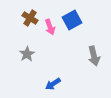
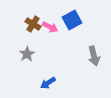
brown cross: moved 3 px right, 6 px down
pink arrow: rotated 42 degrees counterclockwise
blue arrow: moved 5 px left, 1 px up
